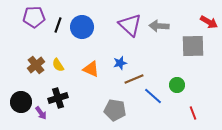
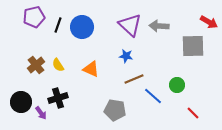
purple pentagon: rotated 10 degrees counterclockwise
blue star: moved 6 px right, 7 px up; rotated 24 degrees clockwise
red line: rotated 24 degrees counterclockwise
